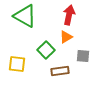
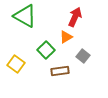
red arrow: moved 6 px right, 2 px down; rotated 12 degrees clockwise
gray square: rotated 32 degrees clockwise
yellow square: moved 1 px left; rotated 30 degrees clockwise
